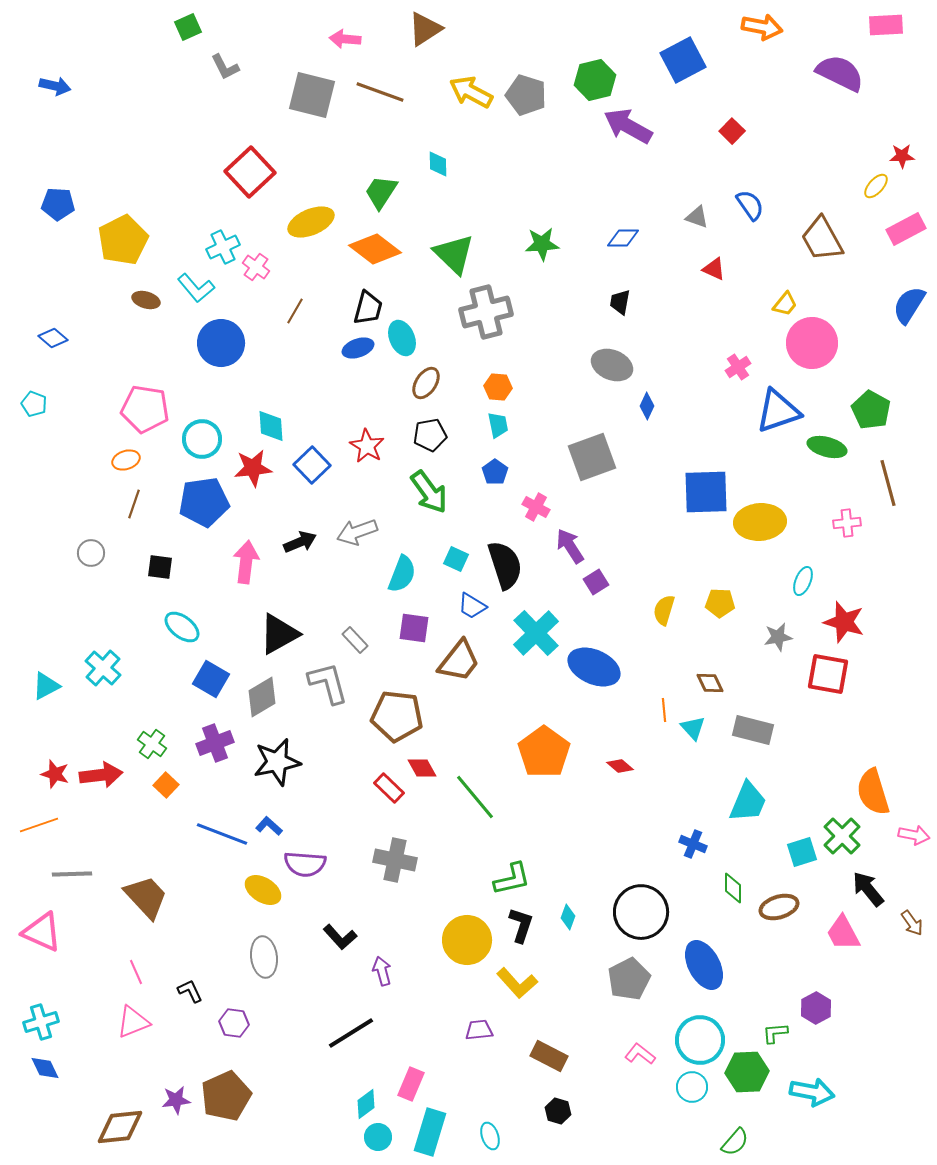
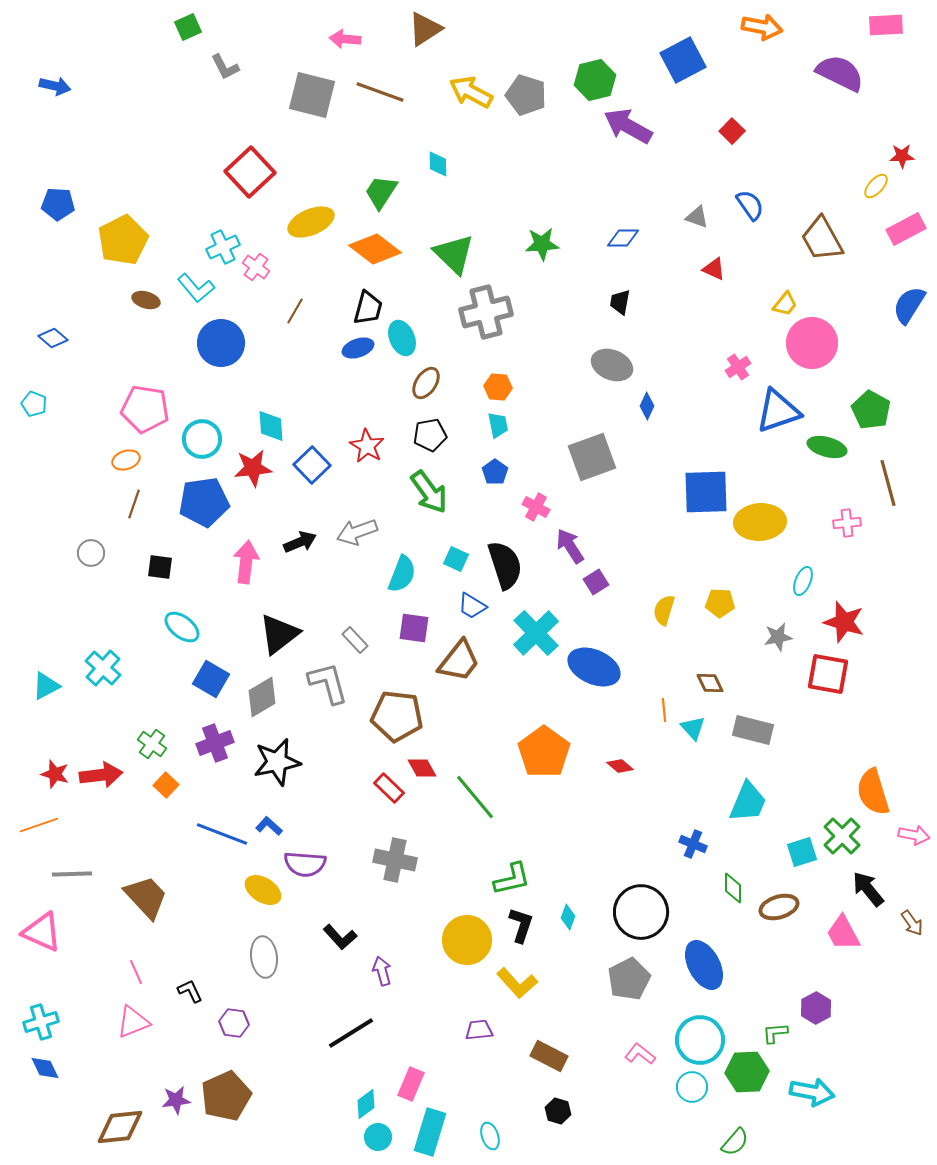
black triangle at (279, 634): rotated 9 degrees counterclockwise
